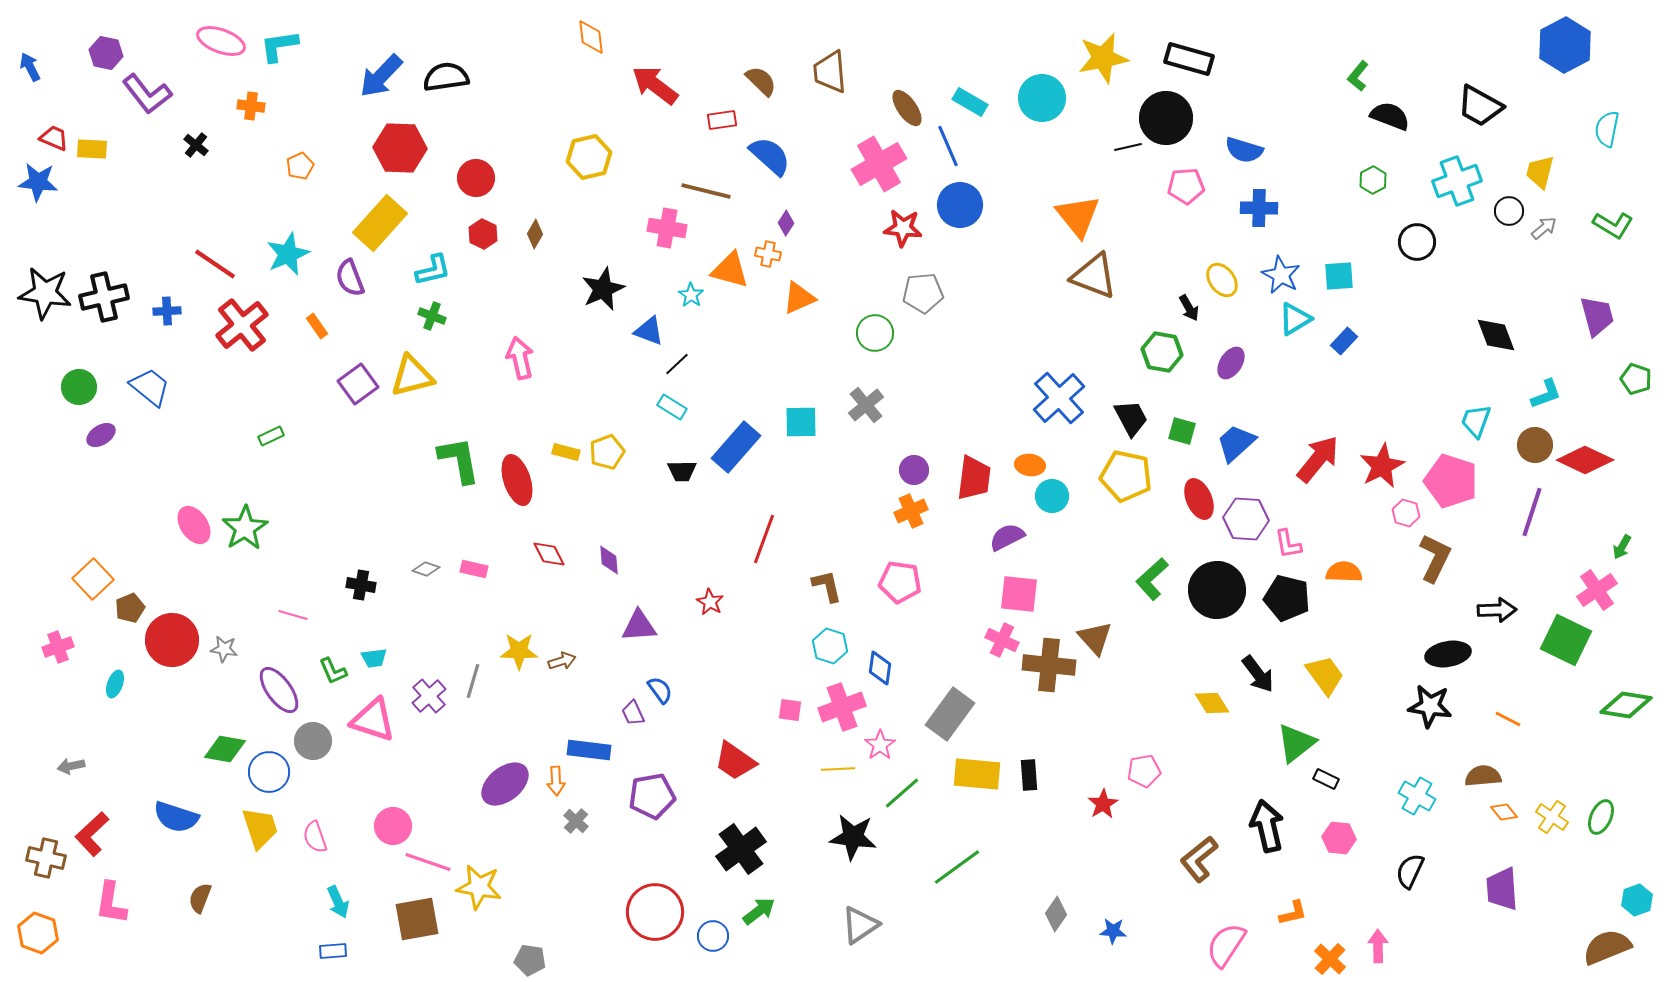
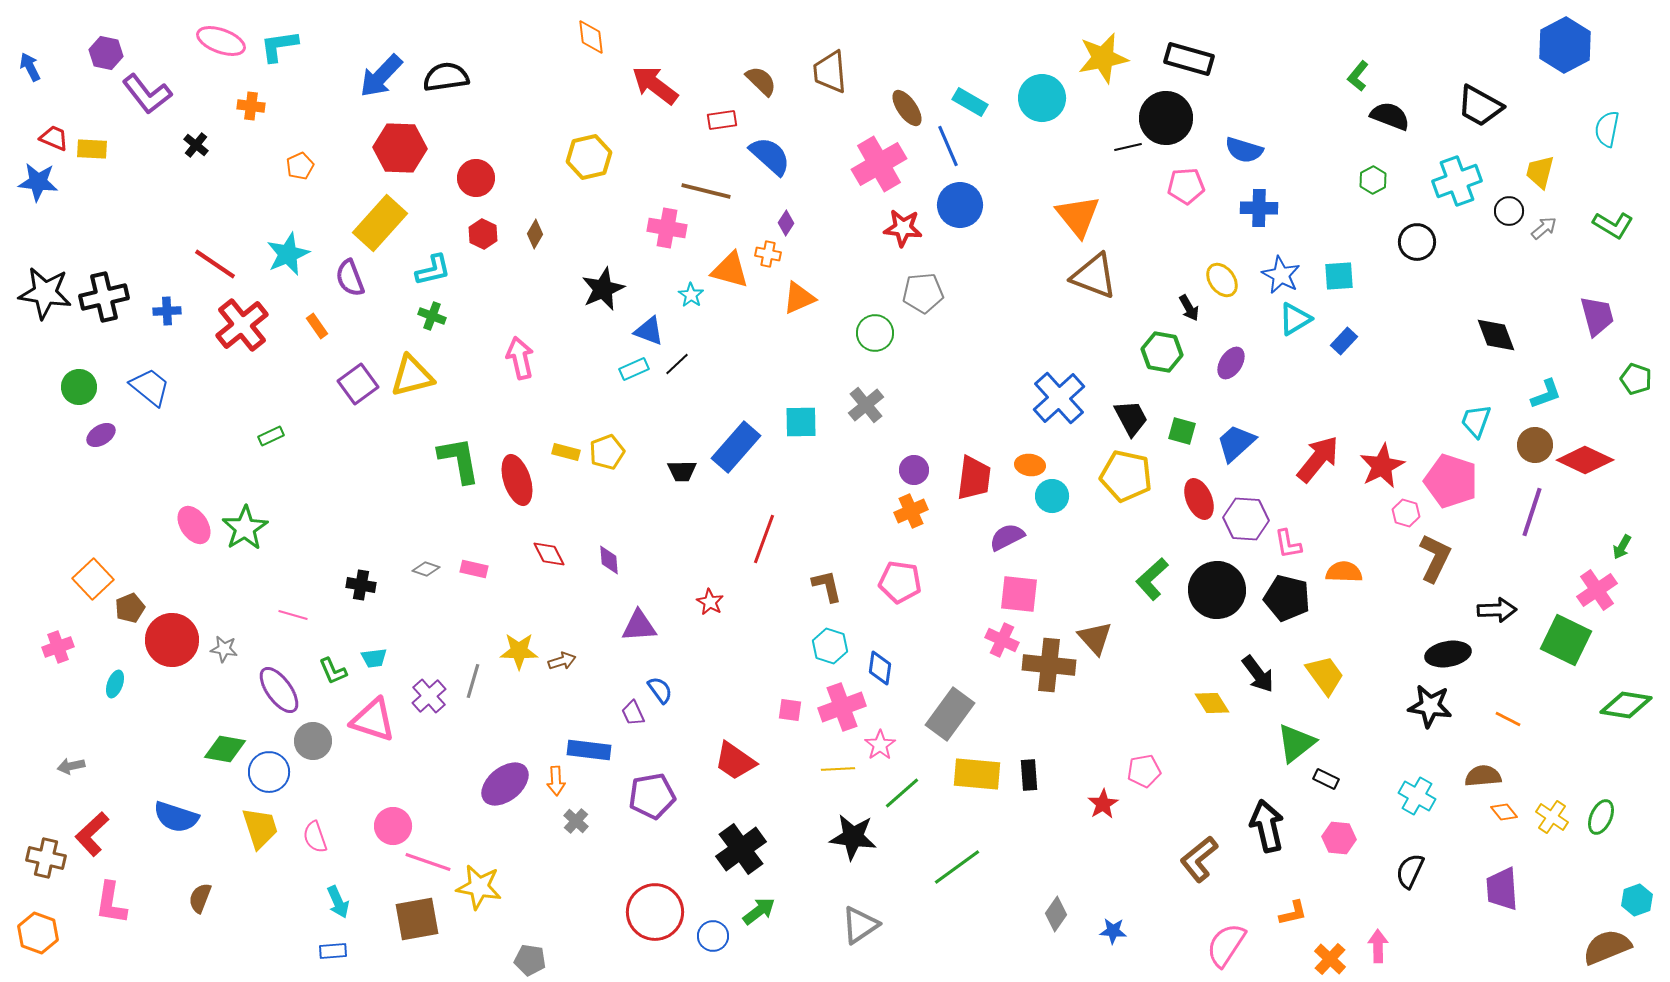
cyan rectangle at (672, 407): moved 38 px left, 38 px up; rotated 56 degrees counterclockwise
